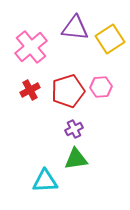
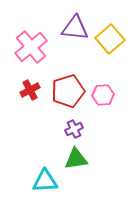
yellow square: rotated 8 degrees counterclockwise
pink hexagon: moved 2 px right, 8 px down
